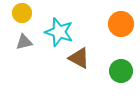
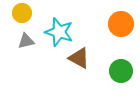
gray triangle: moved 2 px right, 1 px up
